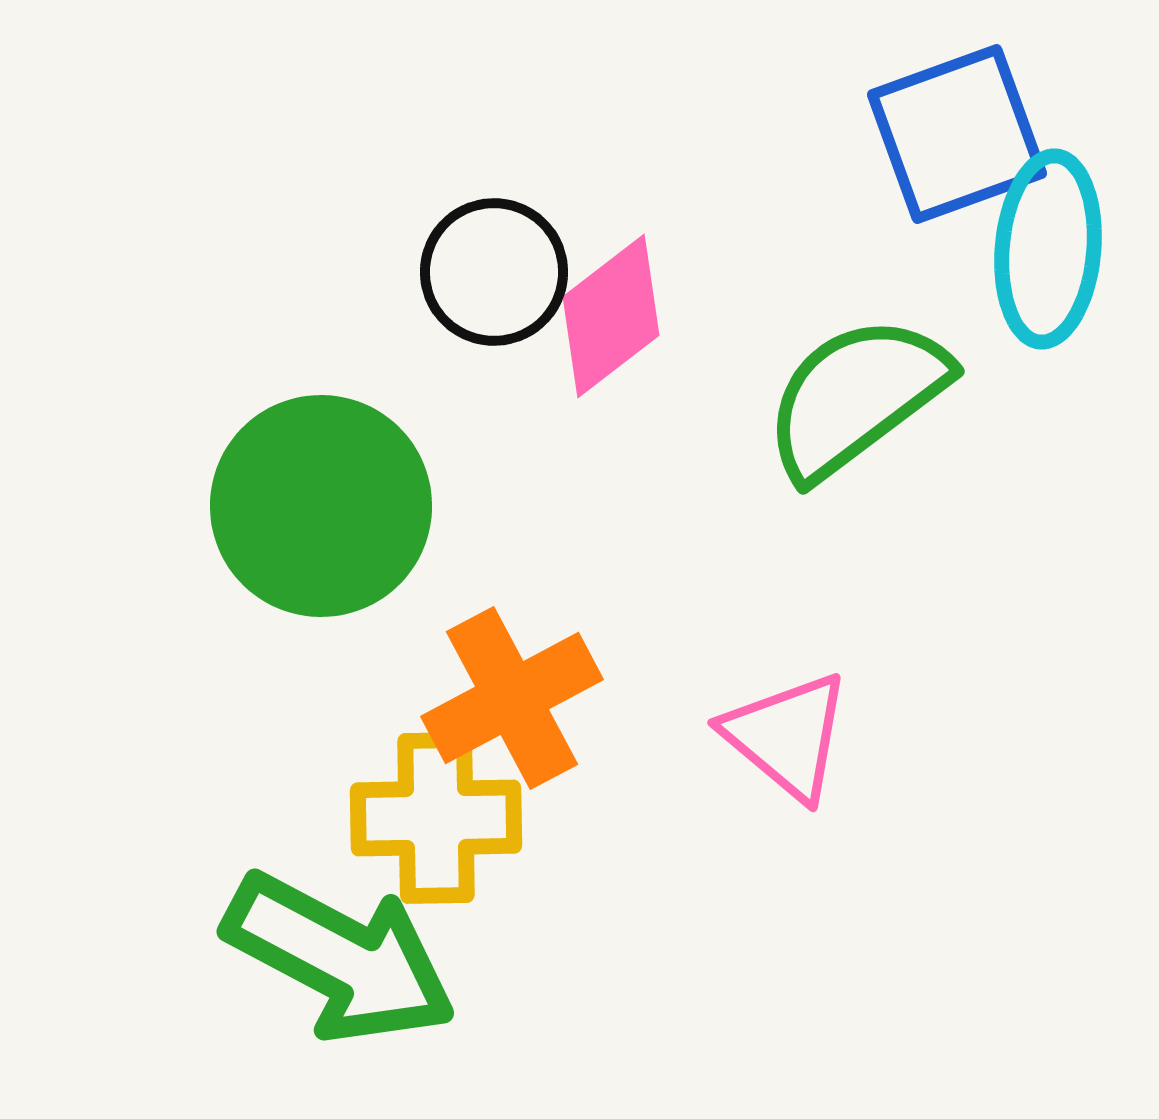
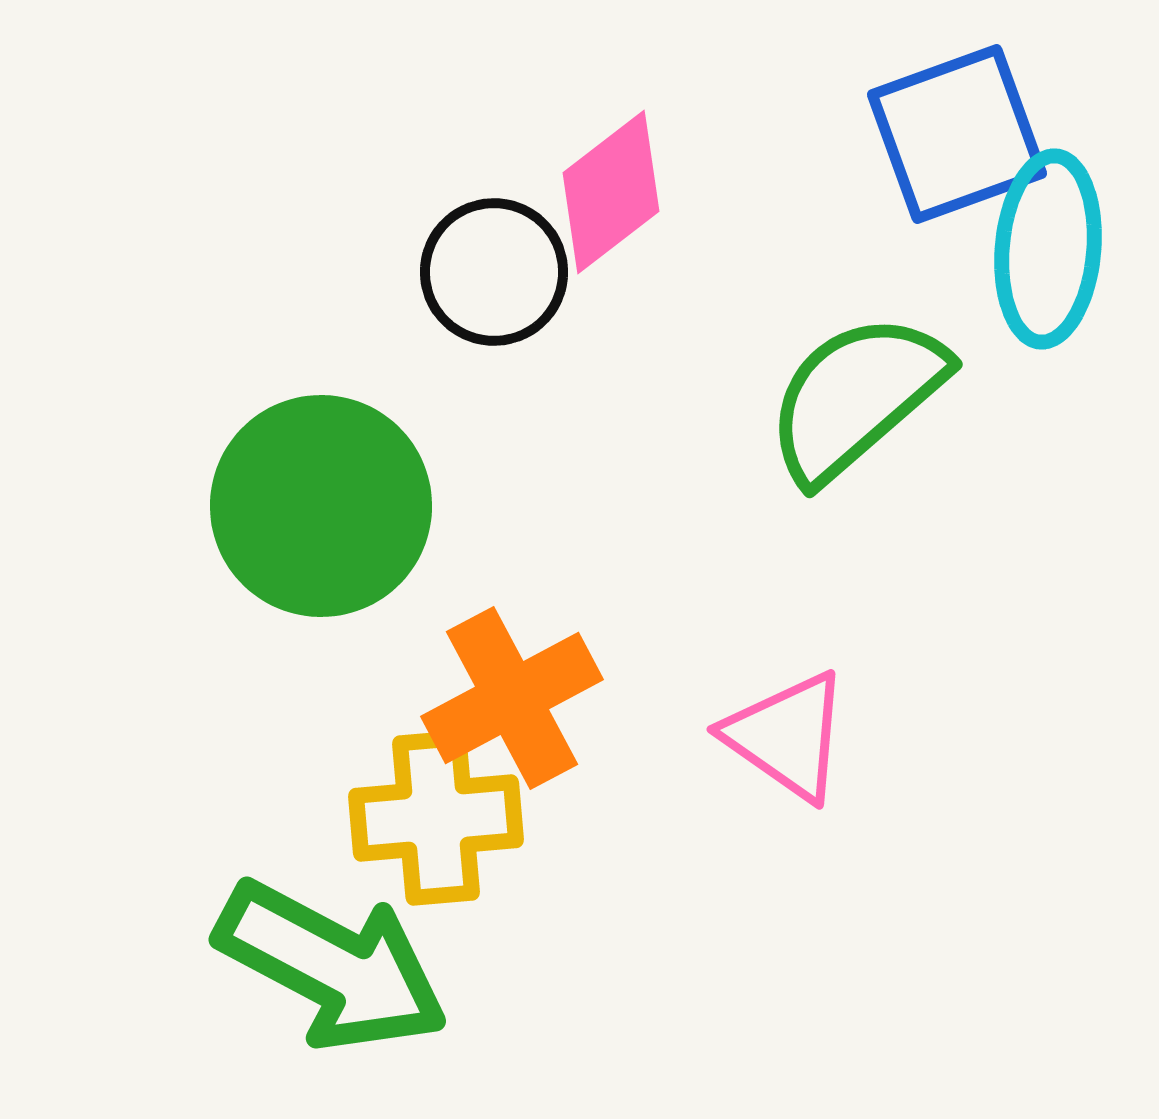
pink diamond: moved 124 px up
green semicircle: rotated 4 degrees counterclockwise
pink triangle: rotated 5 degrees counterclockwise
yellow cross: rotated 4 degrees counterclockwise
green arrow: moved 8 px left, 8 px down
